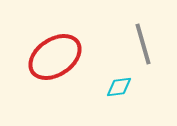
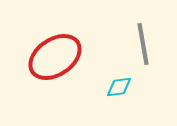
gray line: rotated 6 degrees clockwise
